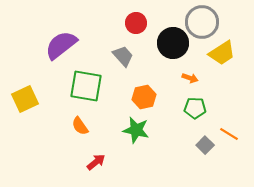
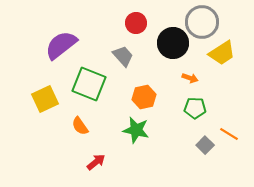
green square: moved 3 px right, 2 px up; rotated 12 degrees clockwise
yellow square: moved 20 px right
